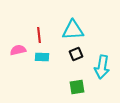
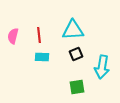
pink semicircle: moved 5 px left, 14 px up; rotated 63 degrees counterclockwise
